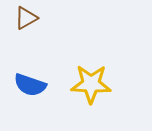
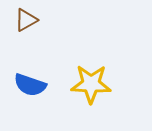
brown triangle: moved 2 px down
